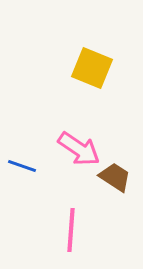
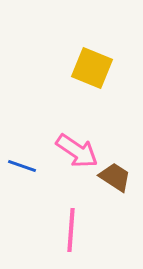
pink arrow: moved 2 px left, 2 px down
